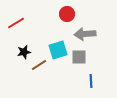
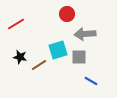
red line: moved 1 px down
black star: moved 4 px left, 5 px down; rotated 24 degrees clockwise
blue line: rotated 56 degrees counterclockwise
